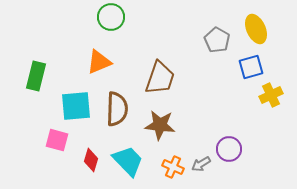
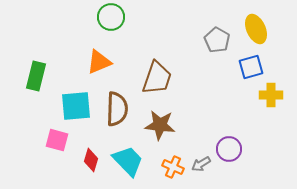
brown trapezoid: moved 3 px left
yellow cross: rotated 25 degrees clockwise
